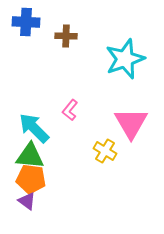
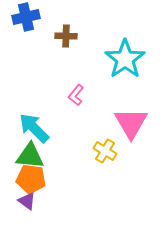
blue cross: moved 5 px up; rotated 16 degrees counterclockwise
cyan star: rotated 15 degrees counterclockwise
pink L-shape: moved 6 px right, 15 px up
